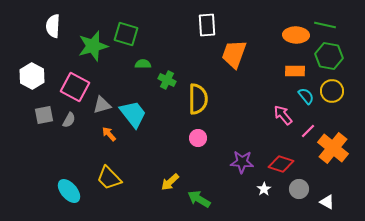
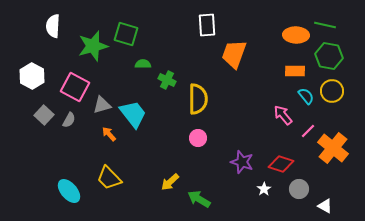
gray square: rotated 36 degrees counterclockwise
purple star: rotated 15 degrees clockwise
white triangle: moved 2 px left, 4 px down
